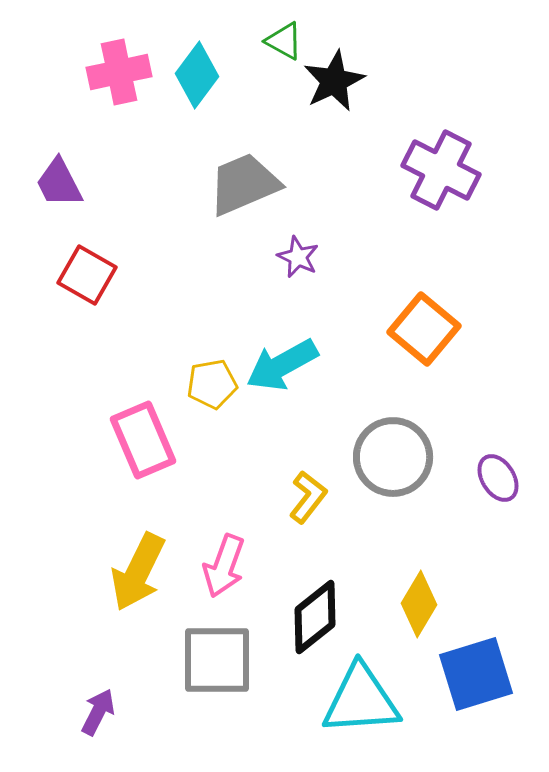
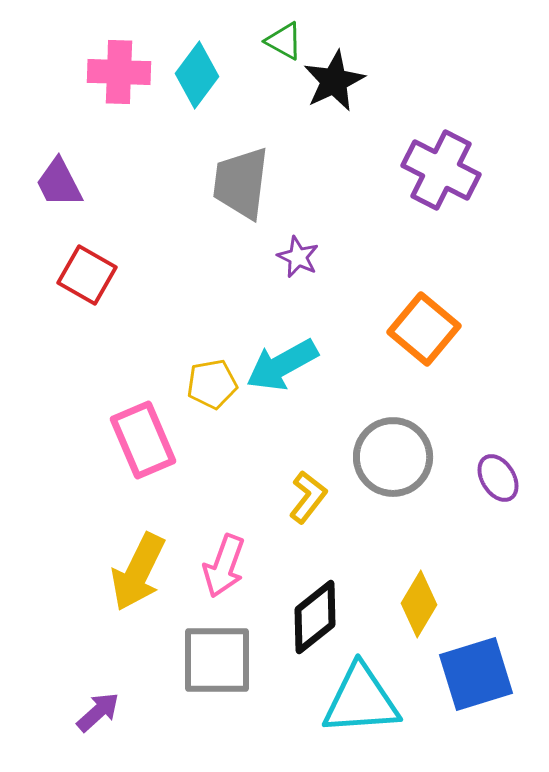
pink cross: rotated 14 degrees clockwise
gray trapezoid: moved 3 px left, 1 px up; rotated 60 degrees counterclockwise
purple arrow: rotated 21 degrees clockwise
